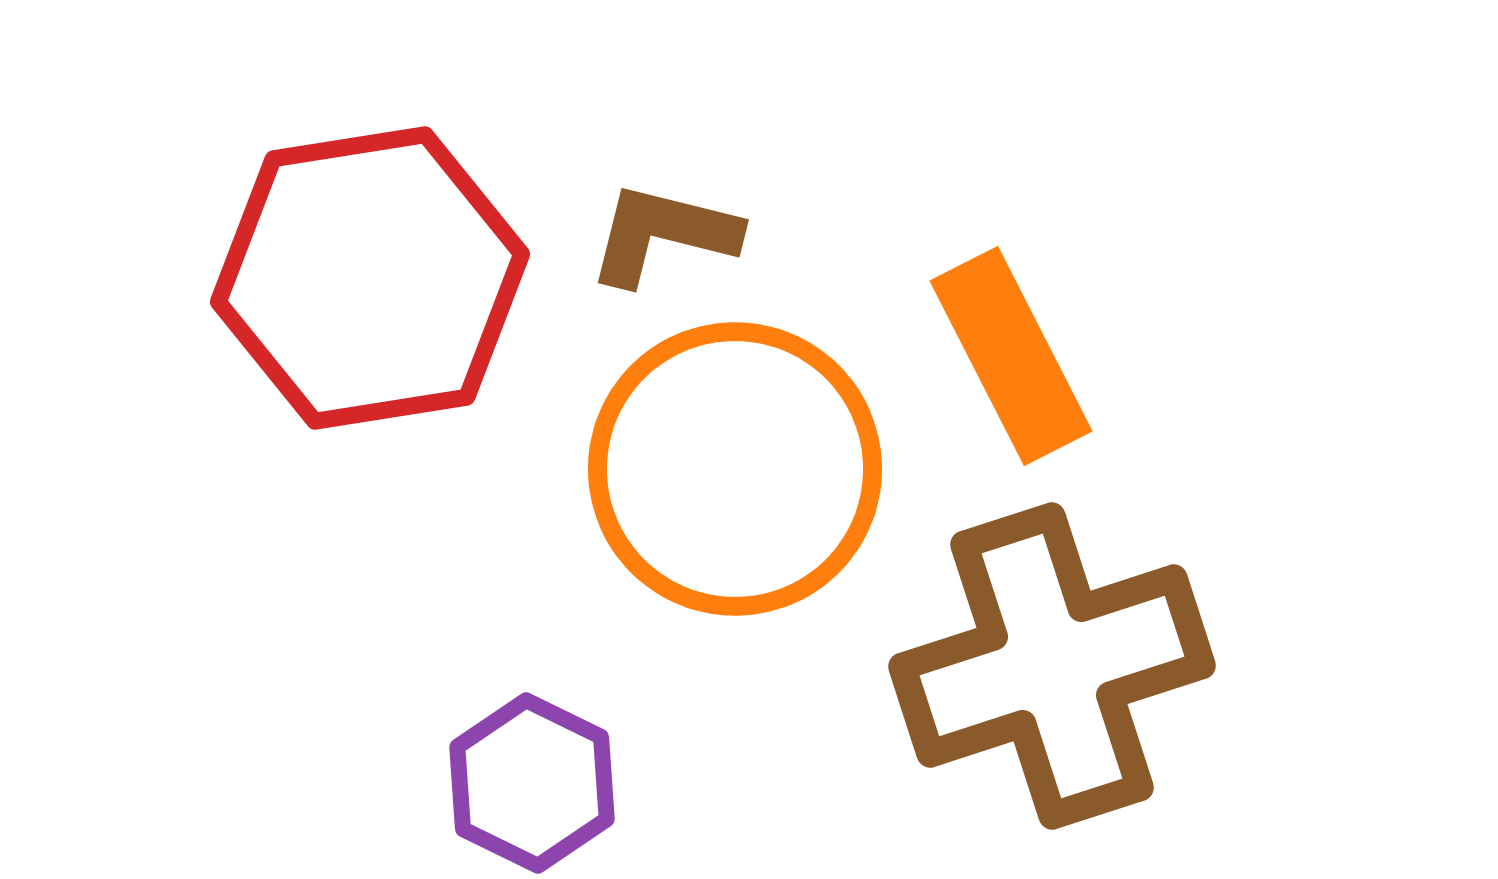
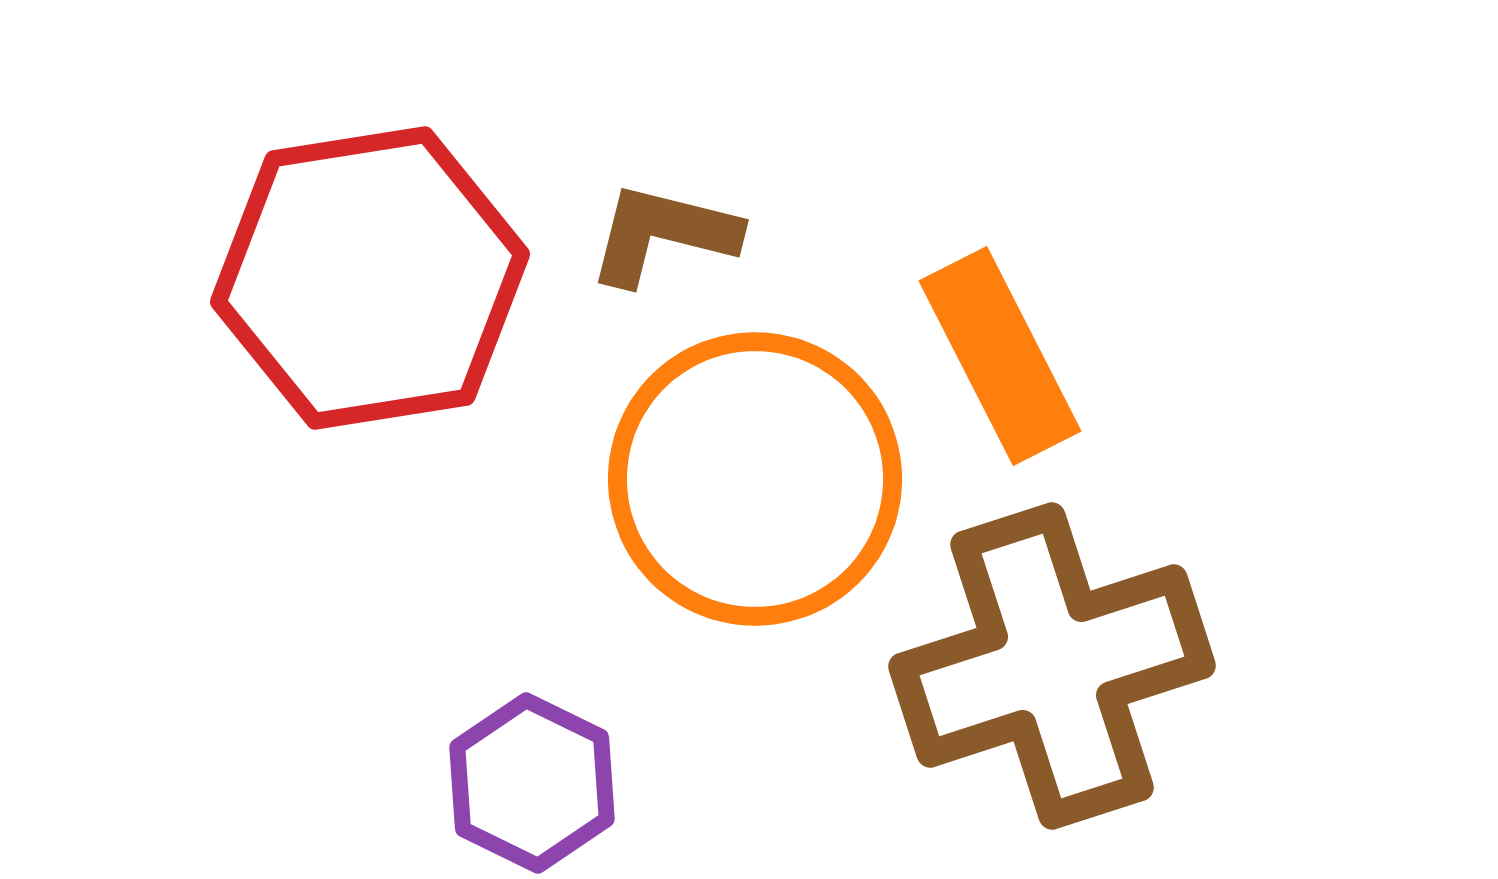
orange rectangle: moved 11 px left
orange circle: moved 20 px right, 10 px down
